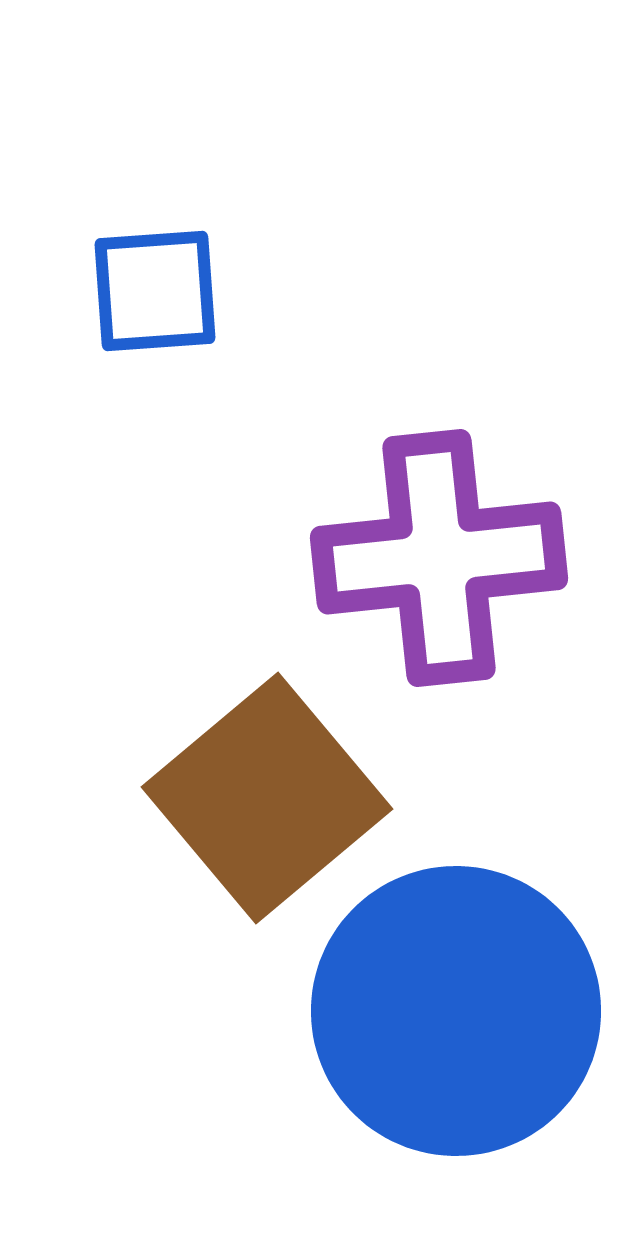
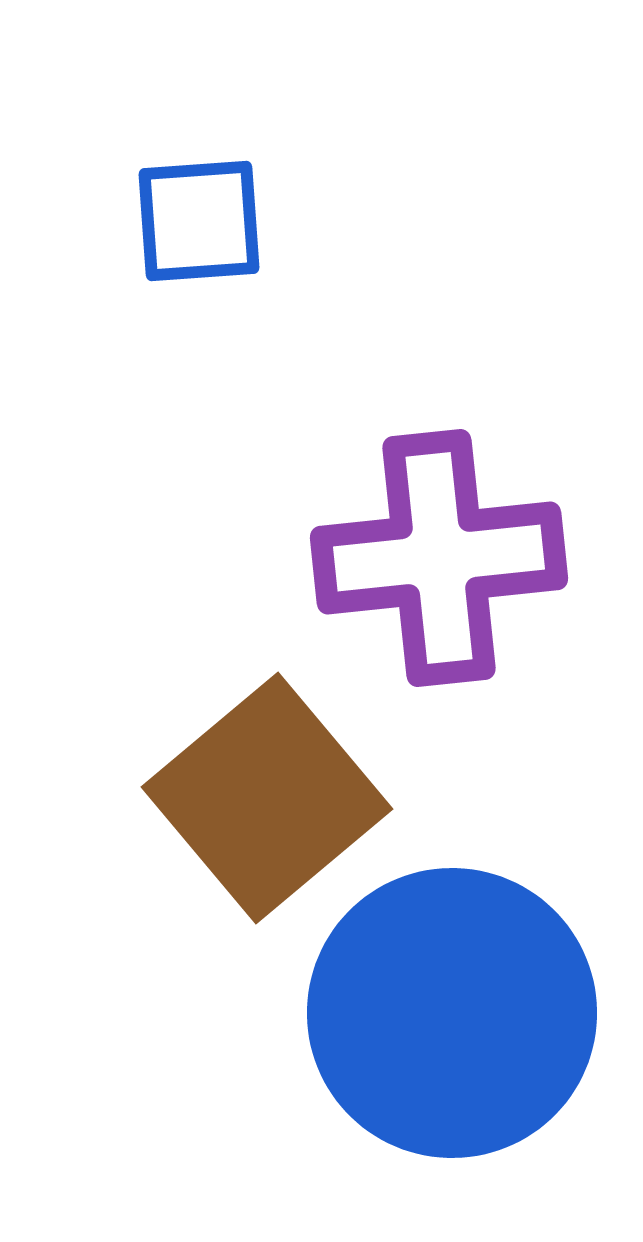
blue square: moved 44 px right, 70 px up
blue circle: moved 4 px left, 2 px down
